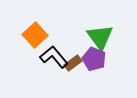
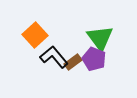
green triangle: moved 1 px down
brown rectangle: moved 1 px up
